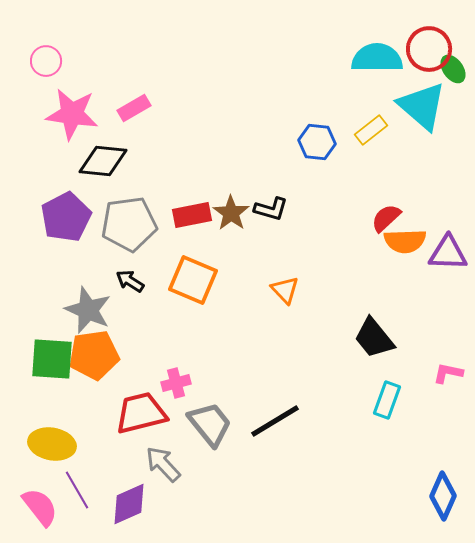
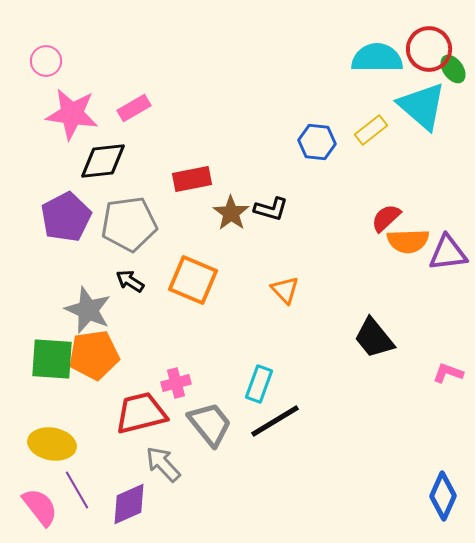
black diamond: rotated 12 degrees counterclockwise
red rectangle: moved 36 px up
orange semicircle: moved 3 px right
purple triangle: rotated 9 degrees counterclockwise
pink L-shape: rotated 8 degrees clockwise
cyan rectangle: moved 128 px left, 16 px up
